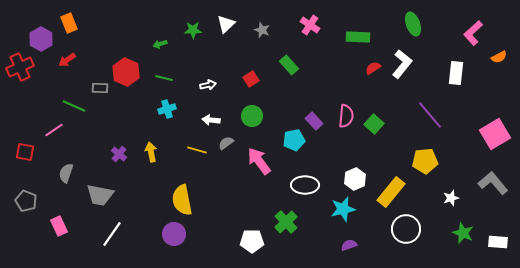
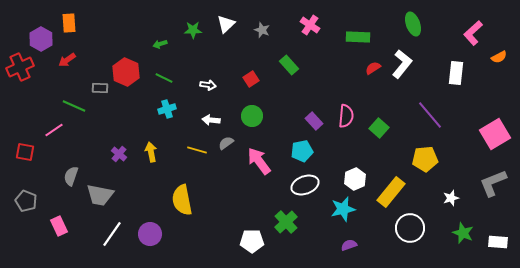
orange rectangle at (69, 23): rotated 18 degrees clockwise
green line at (164, 78): rotated 12 degrees clockwise
white arrow at (208, 85): rotated 21 degrees clockwise
green square at (374, 124): moved 5 px right, 4 px down
cyan pentagon at (294, 140): moved 8 px right, 11 px down
yellow pentagon at (425, 161): moved 2 px up
gray semicircle at (66, 173): moved 5 px right, 3 px down
gray L-shape at (493, 183): rotated 72 degrees counterclockwise
white ellipse at (305, 185): rotated 20 degrees counterclockwise
white circle at (406, 229): moved 4 px right, 1 px up
purple circle at (174, 234): moved 24 px left
